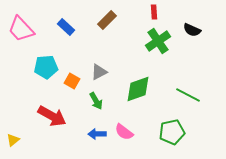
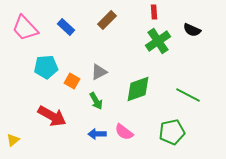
pink trapezoid: moved 4 px right, 1 px up
